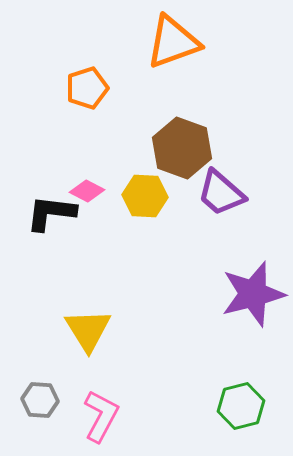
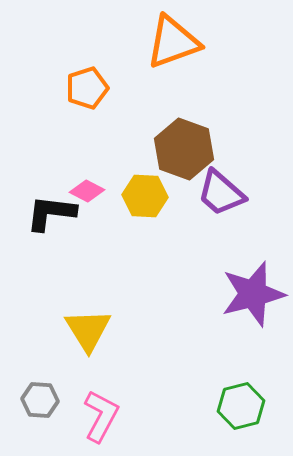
brown hexagon: moved 2 px right, 1 px down
